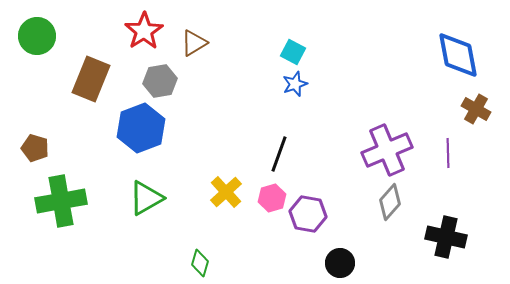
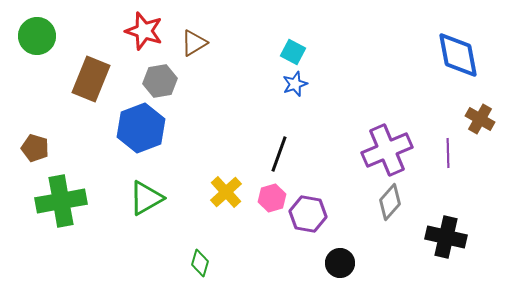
red star: rotated 21 degrees counterclockwise
brown cross: moved 4 px right, 10 px down
